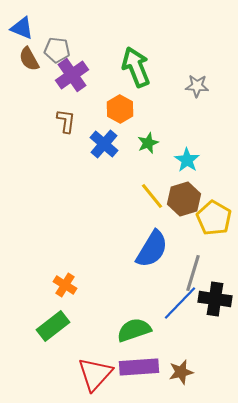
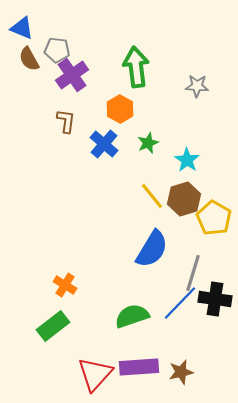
green arrow: rotated 15 degrees clockwise
green semicircle: moved 2 px left, 14 px up
